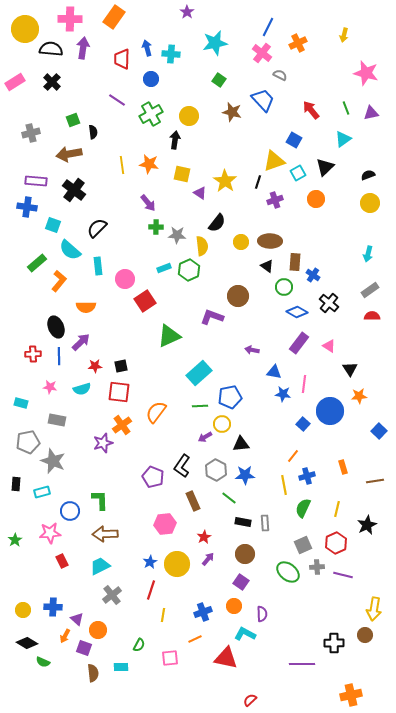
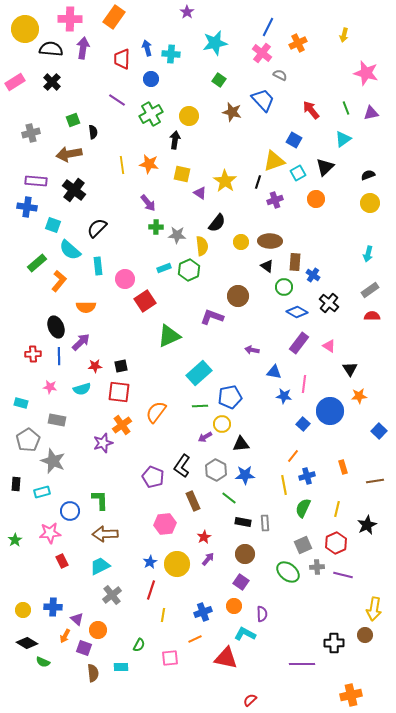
blue star at (283, 394): moved 1 px right, 2 px down
gray pentagon at (28, 442): moved 2 px up; rotated 20 degrees counterclockwise
